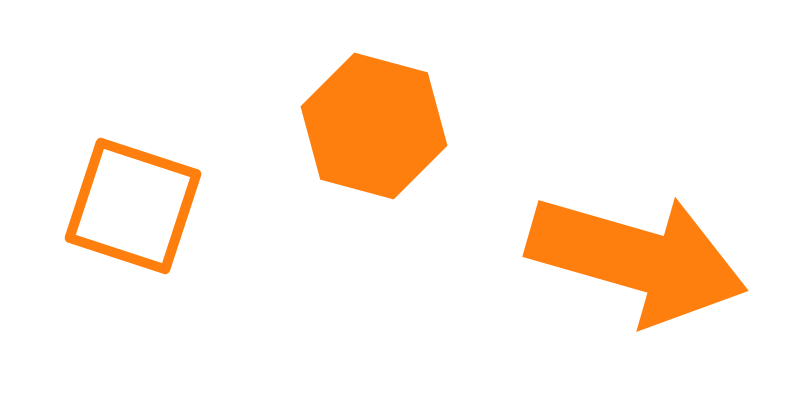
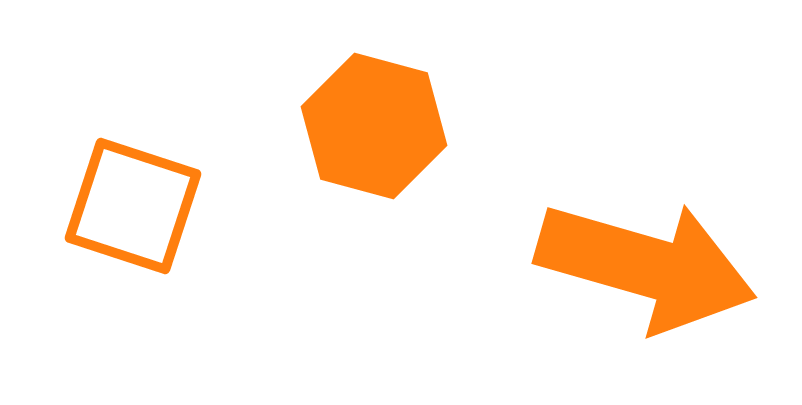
orange arrow: moved 9 px right, 7 px down
